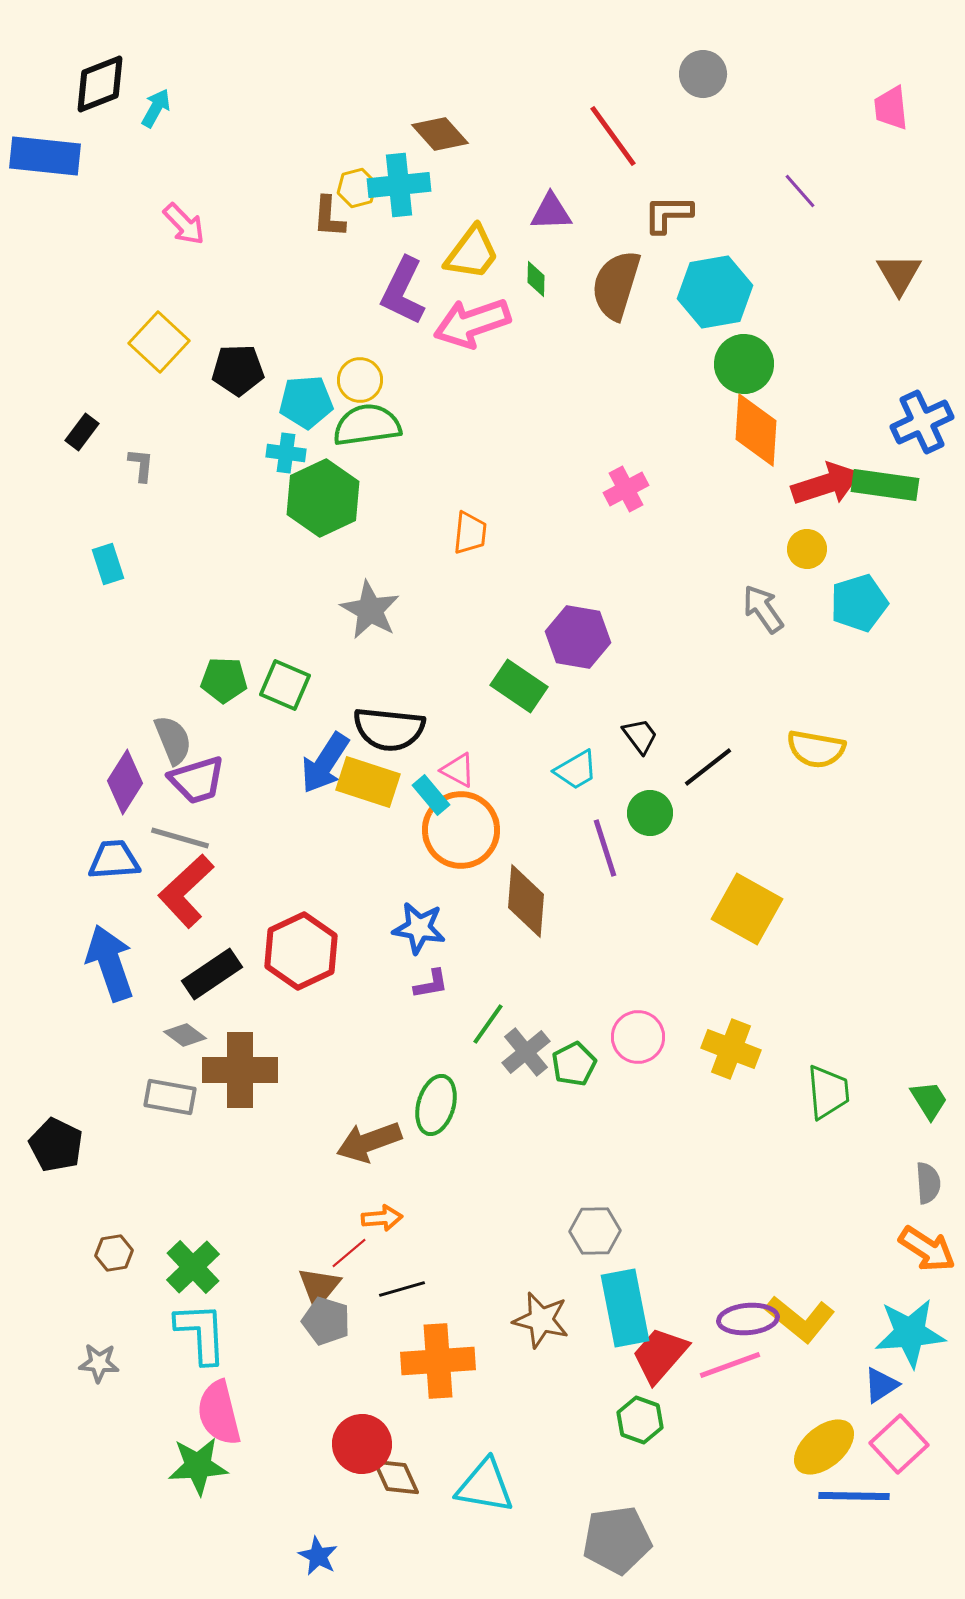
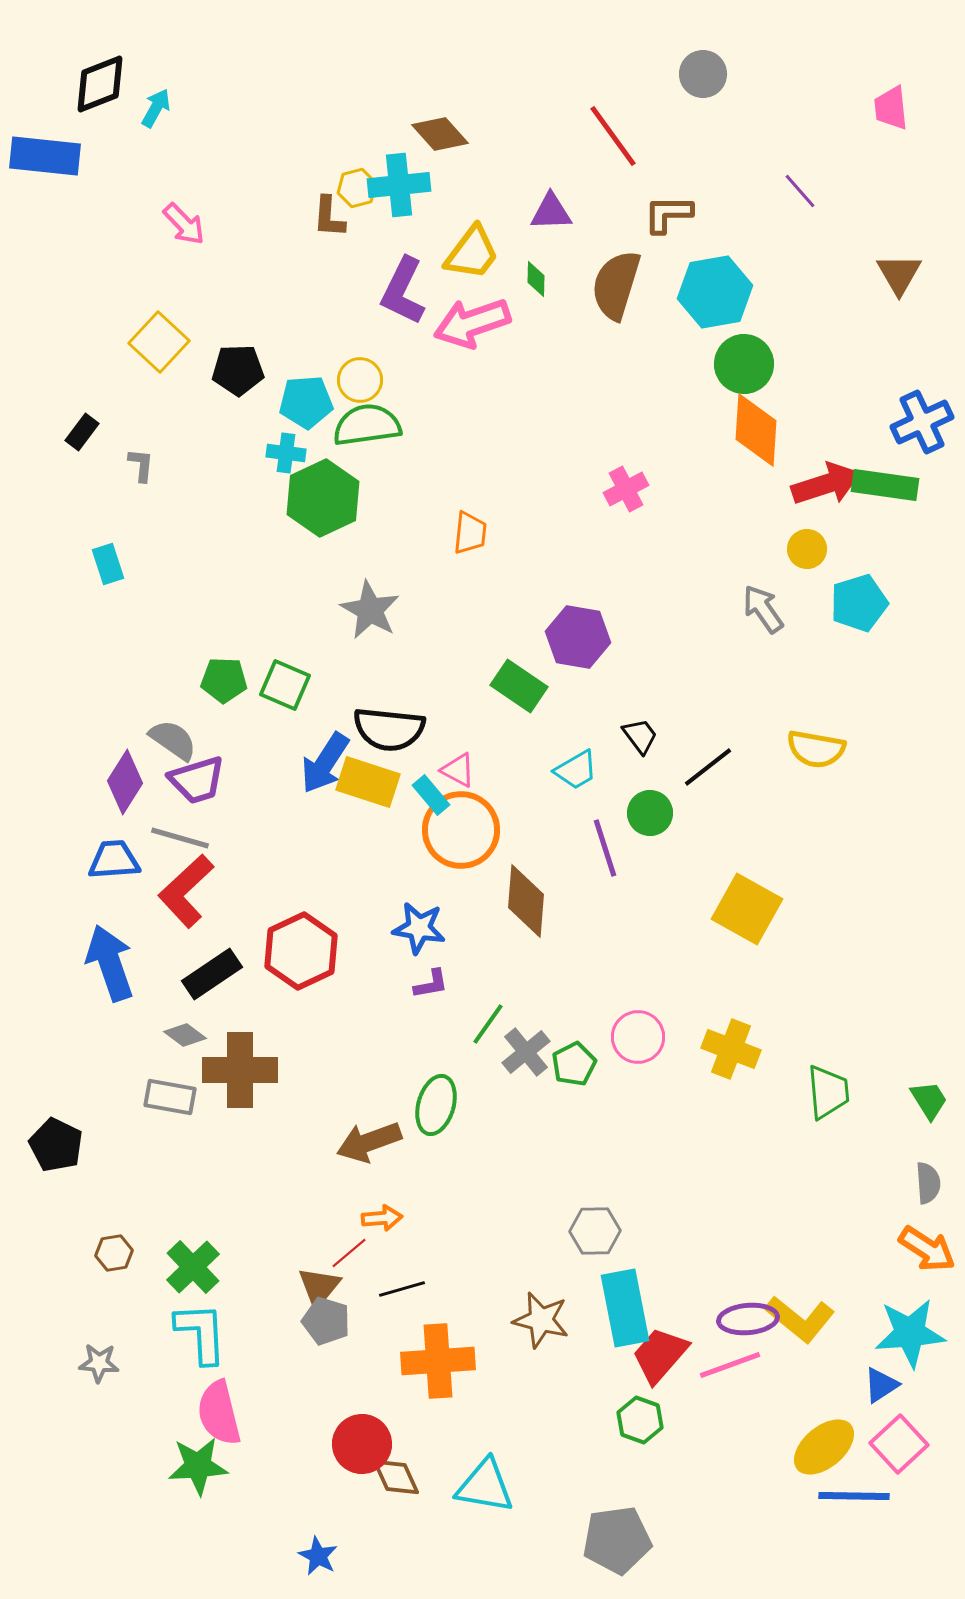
gray semicircle at (173, 740): rotated 33 degrees counterclockwise
